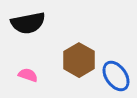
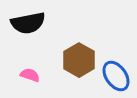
pink semicircle: moved 2 px right
